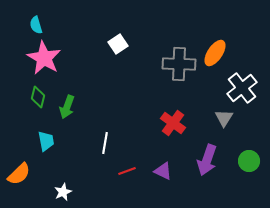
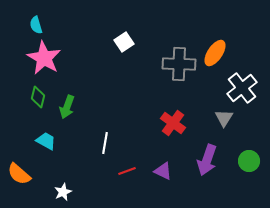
white square: moved 6 px right, 2 px up
cyan trapezoid: rotated 50 degrees counterclockwise
orange semicircle: rotated 85 degrees clockwise
